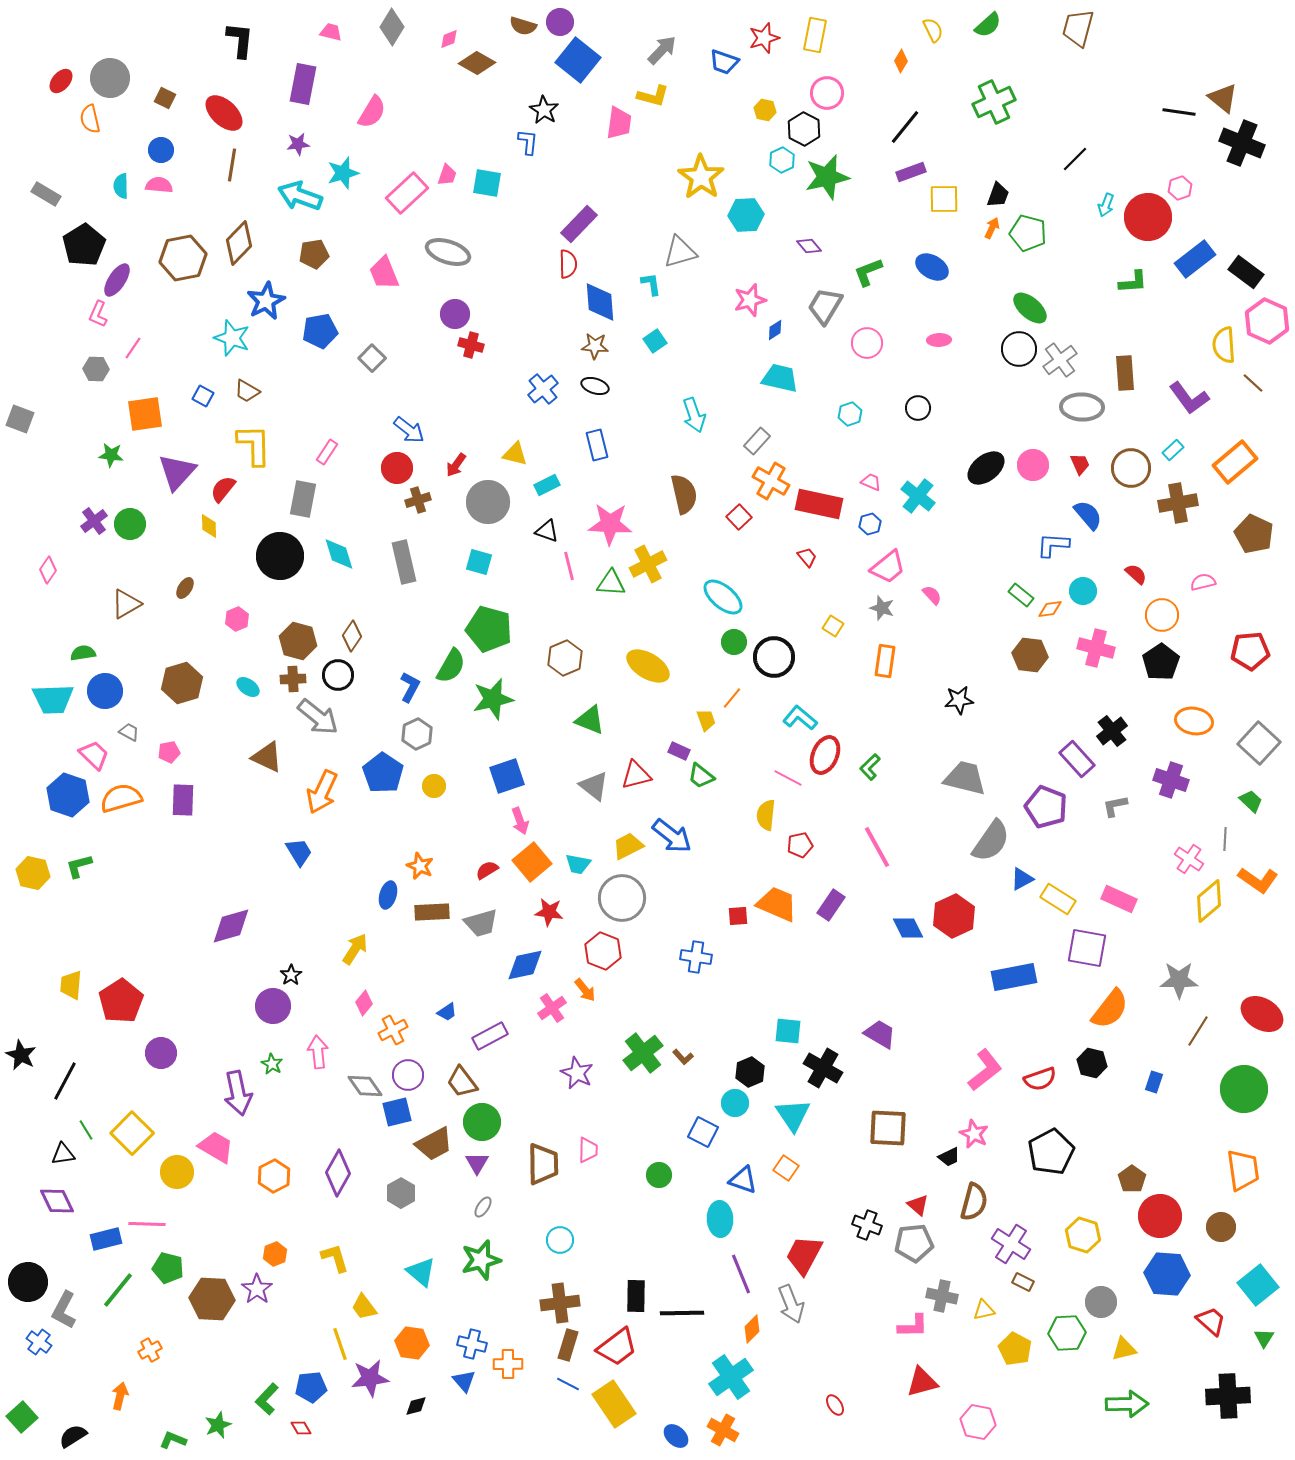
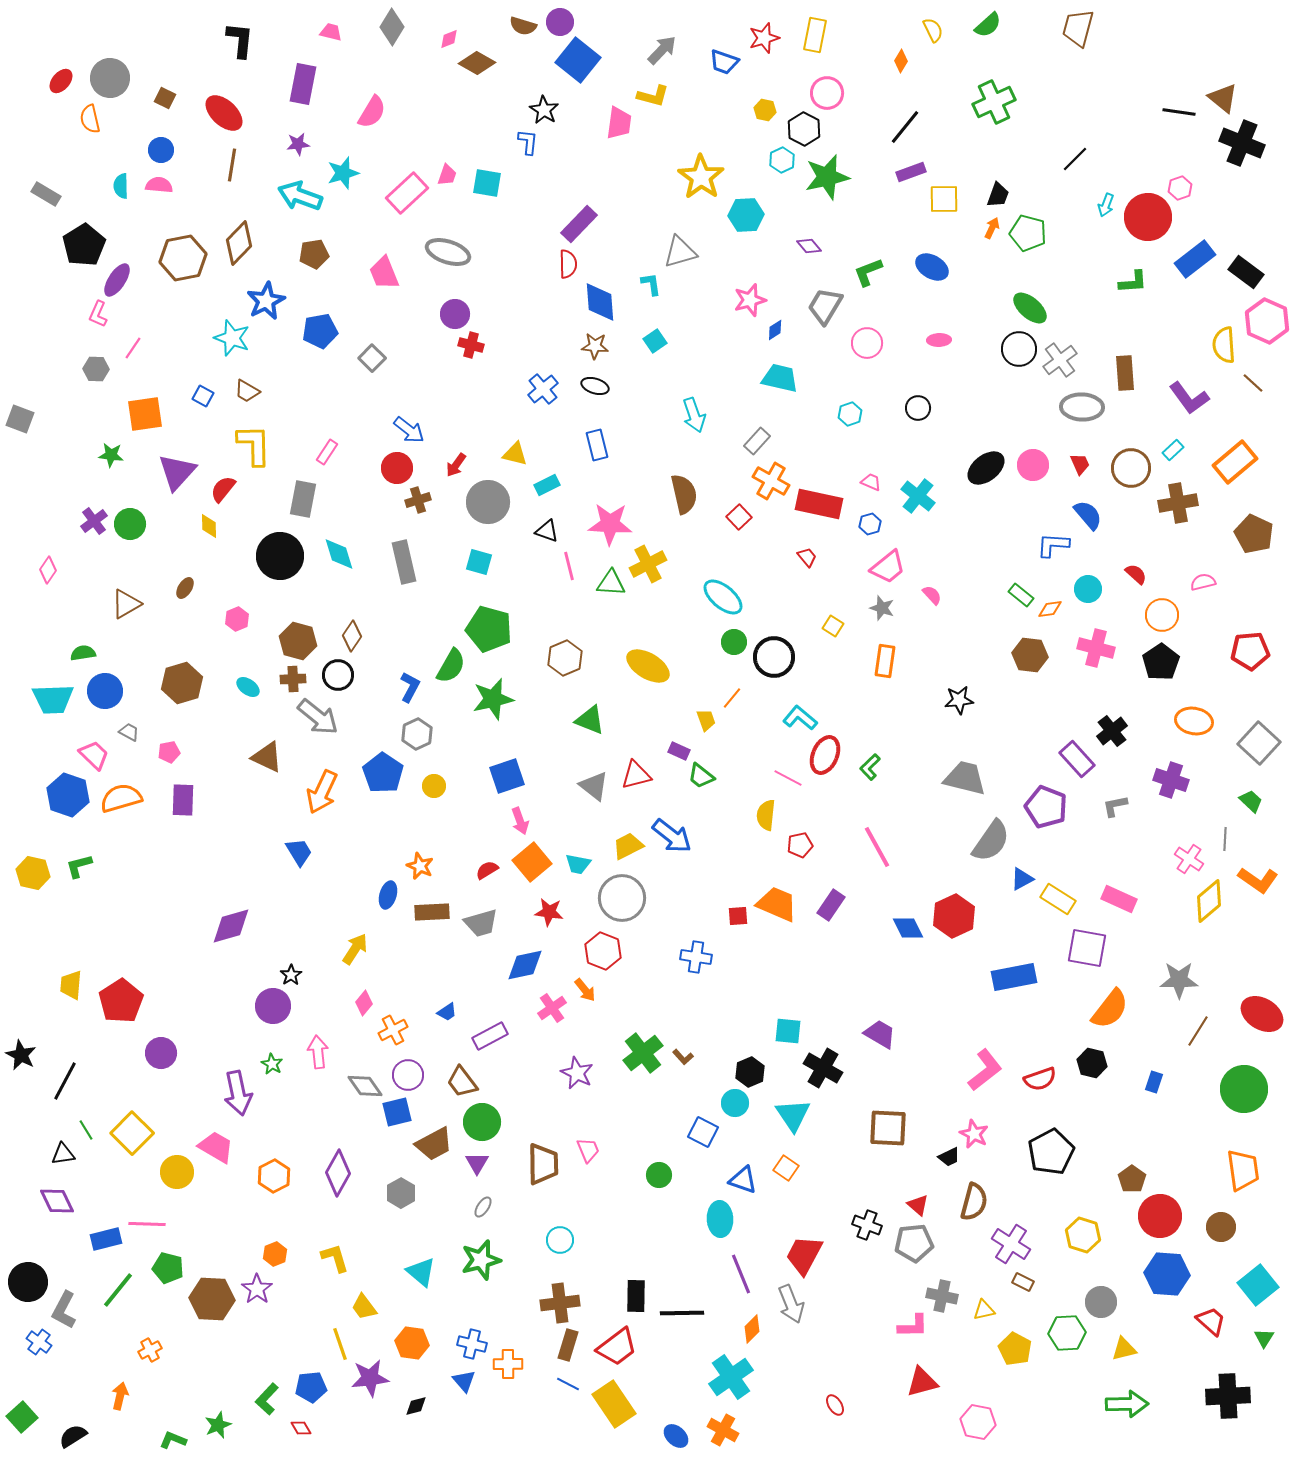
cyan circle at (1083, 591): moved 5 px right, 2 px up
pink trapezoid at (588, 1150): rotated 24 degrees counterclockwise
